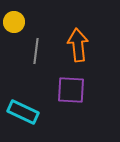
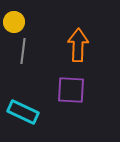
orange arrow: rotated 8 degrees clockwise
gray line: moved 13 px left
